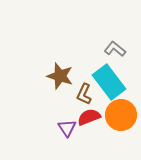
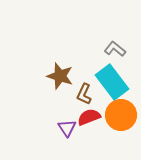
cyan rectangle: moved 3 px right
